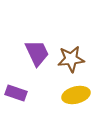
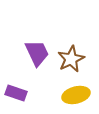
brown star: rotated 20 degrees counterclockwise
